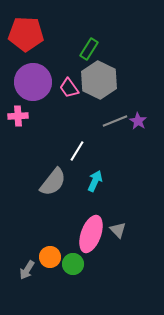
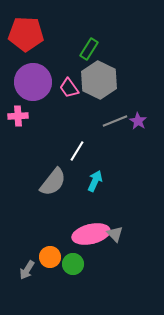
gray triangle: moved 3 px left, 4 px down
pink ellipse: rotated 57 degrees clockwise
